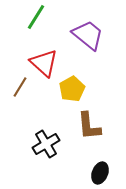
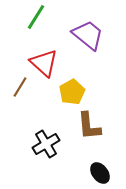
yellow pentagon: moved 3 px down
black ellipse: rotated 60 degrees counterclockwise
